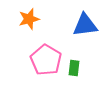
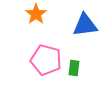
orange star: moved 7 px right, 5 px up; rotated 20 degrees counterclockwise
pink pentagon: rotated 16 degrees counterclockwise
